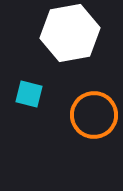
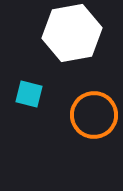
white hexagon: moved 2 px right
